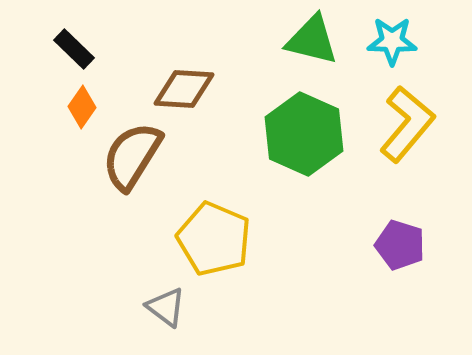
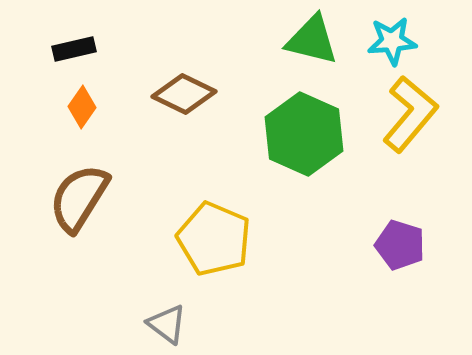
cyan star: rotated 6 degrees counterclockwise
black rectangle: rotated 57 degrees counterclockwise
brown diamond: moved 5 px down; rotated 22 degrees clockwise
yellow L-shape: moved 3 px right, 10 px up
brown semicircle: moved 53 px left, 42 px down
gray triangle: moved 1 px right, 17 px down
